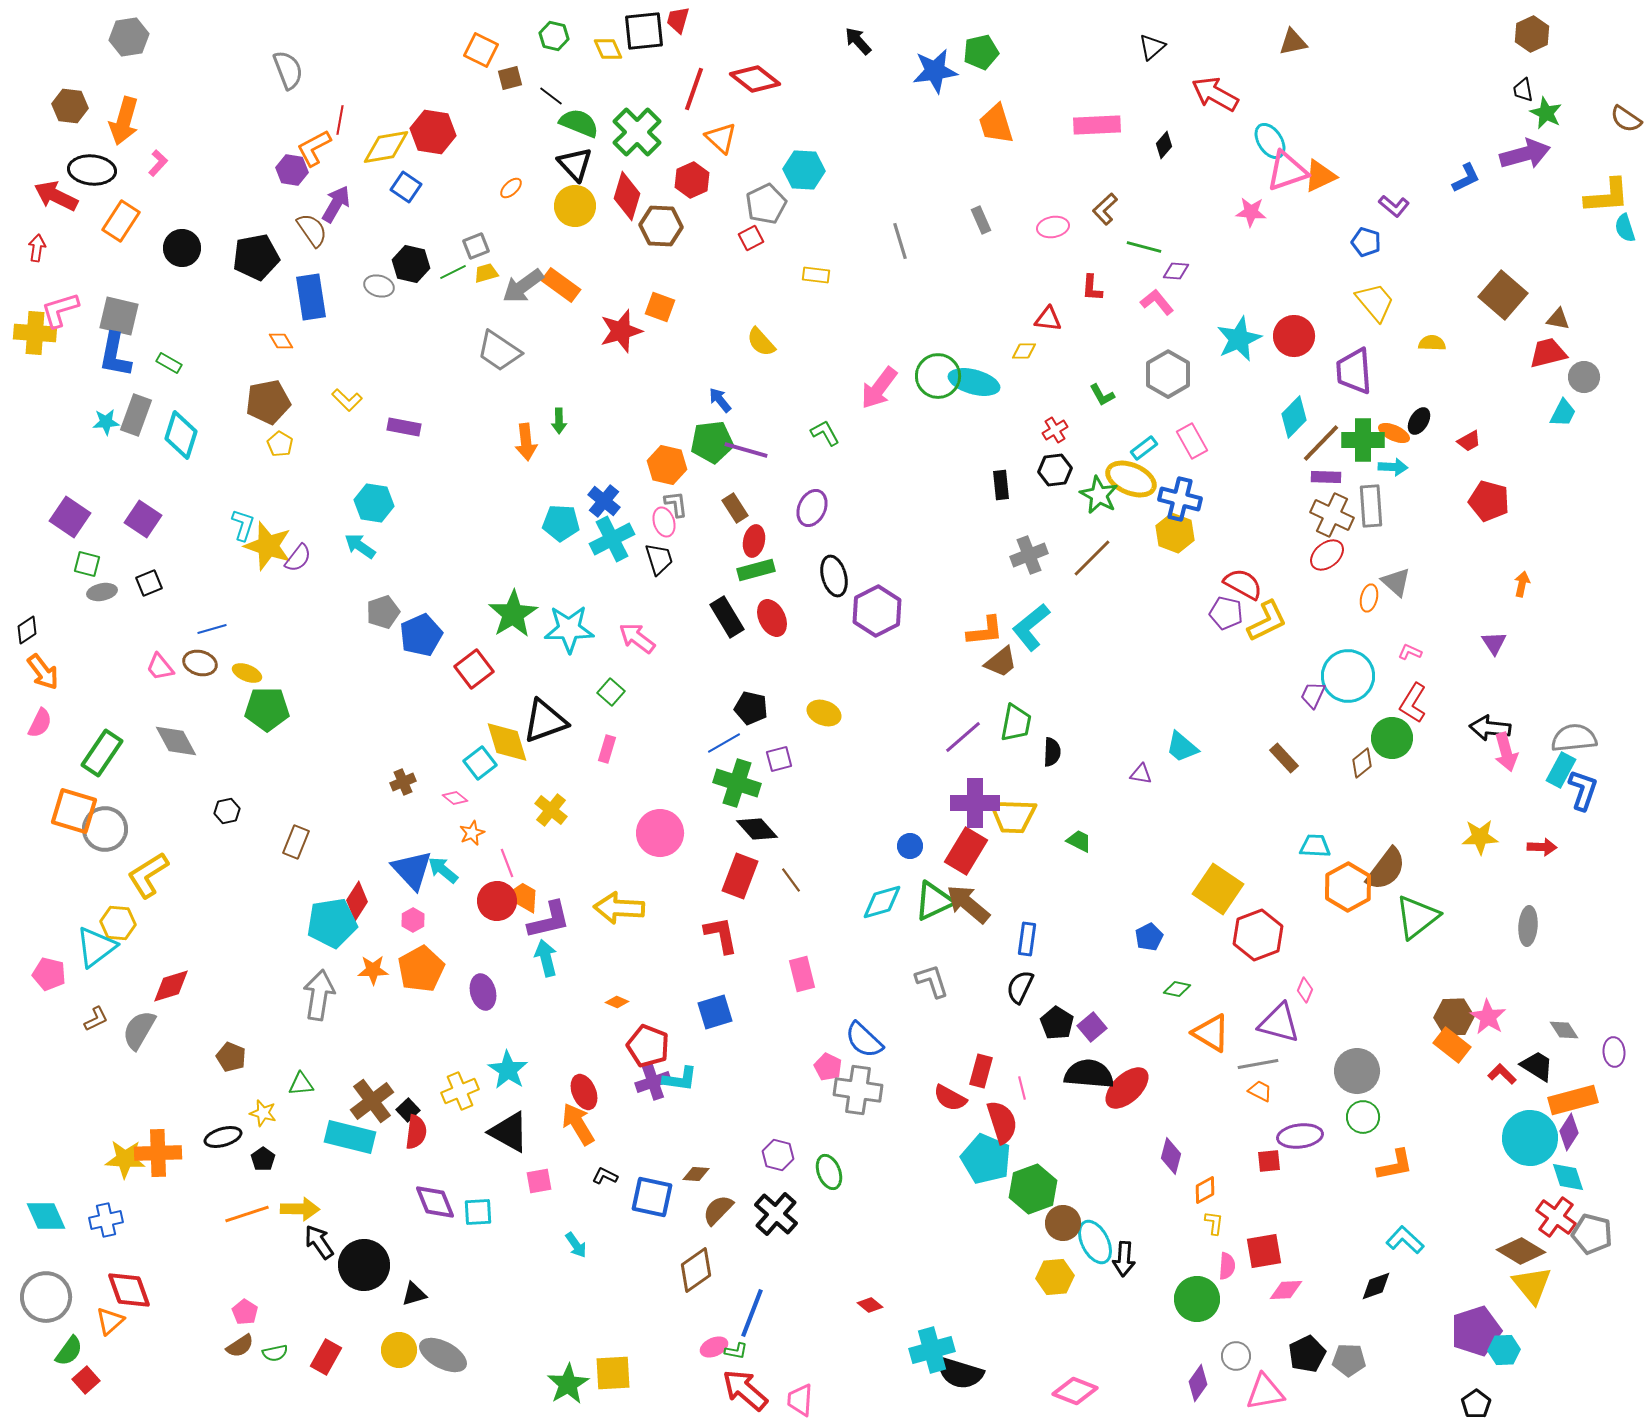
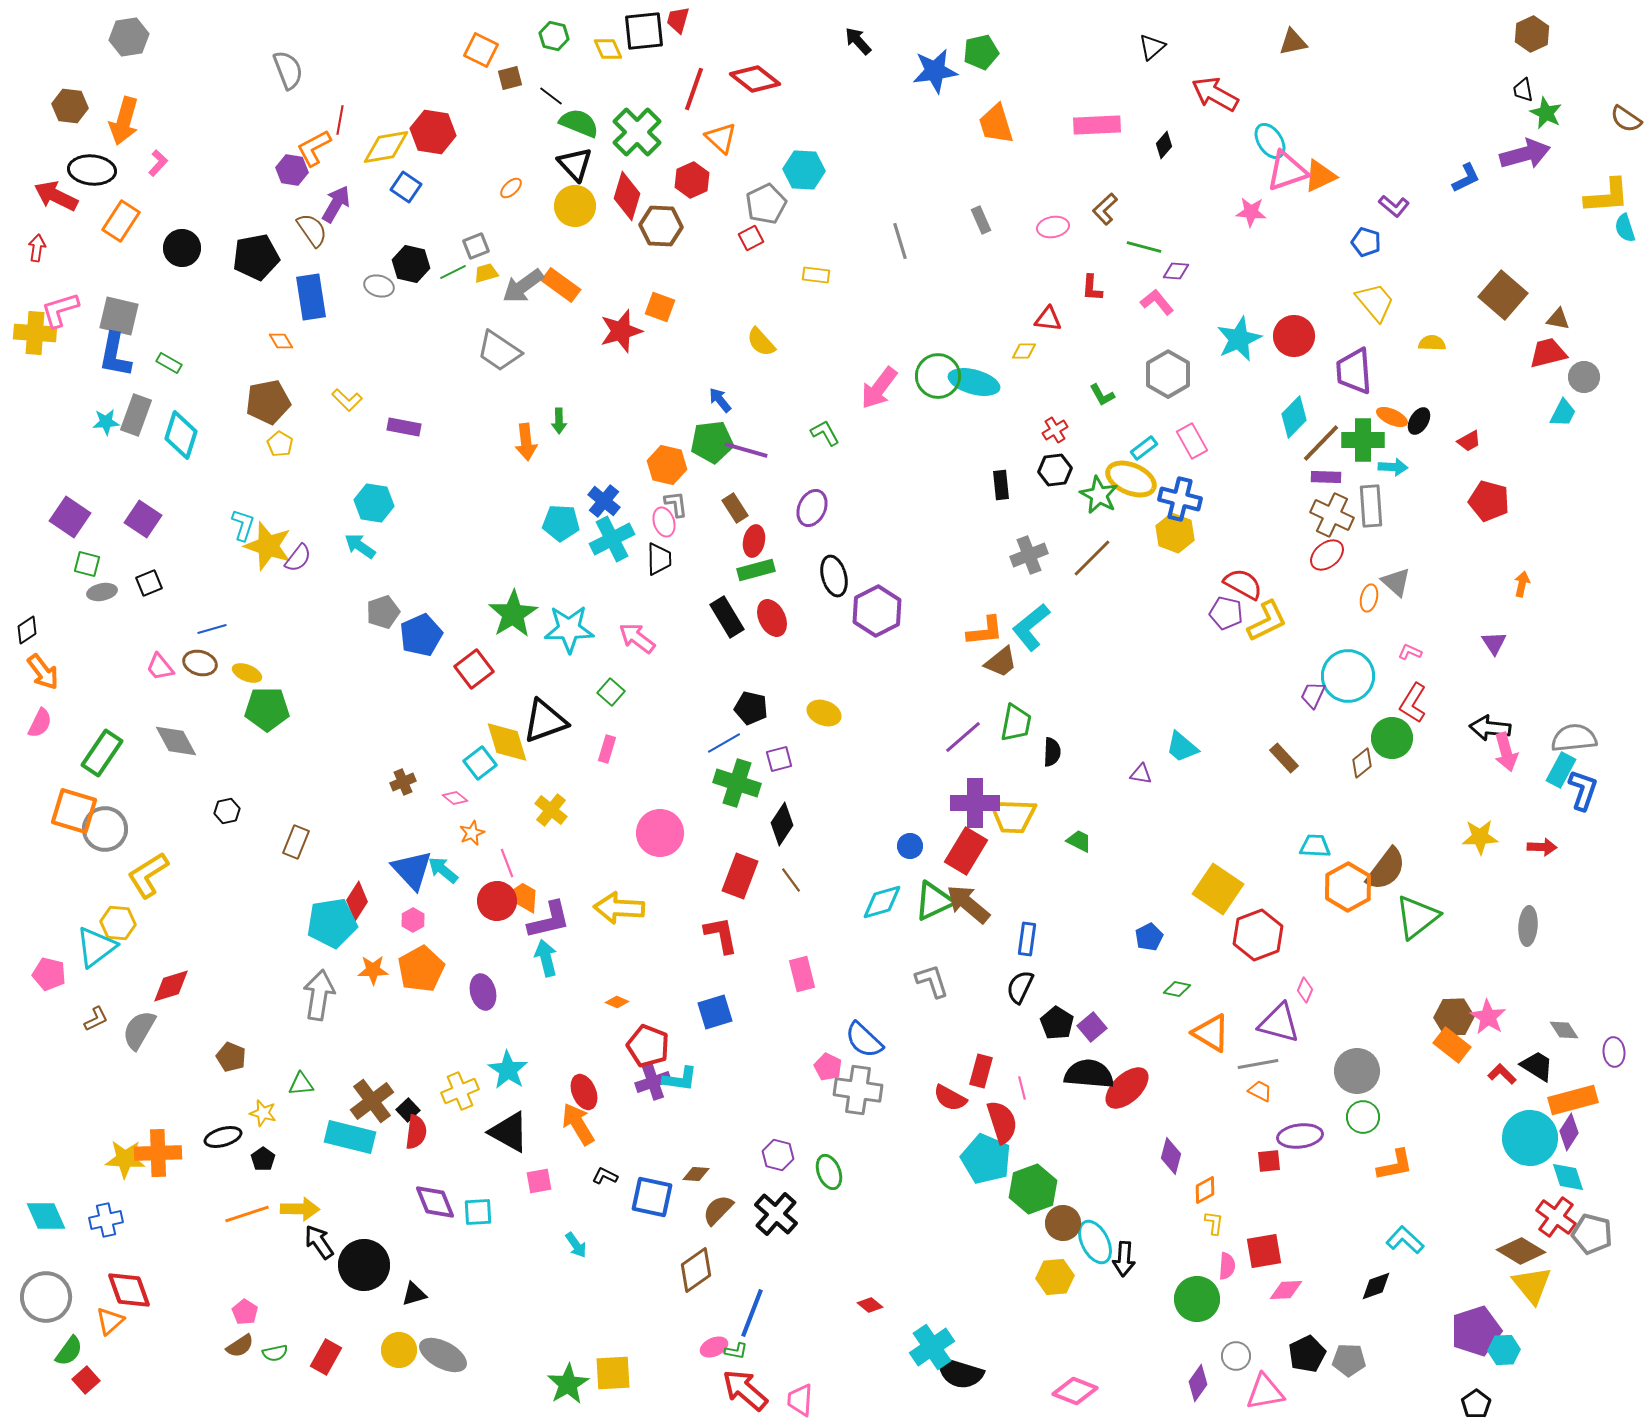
orange ellipse at (1394, 433): moved 2 px left, 16 px up
black trapezoid at (659, 559): rotated 16 degrees clockwise
black diamond at (757, 829): moved 25 px right, 5 px up; rotated 75 degrees clockwise
cyan cross at (932, 1350): moved 3 px up; rotated 18 degrees counterclockwise
